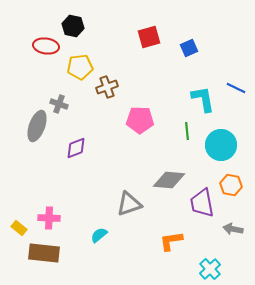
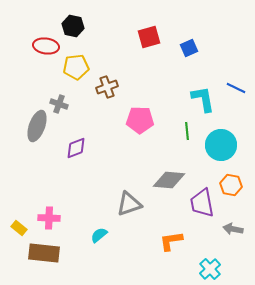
yellow pentagon: moved 4 px left
